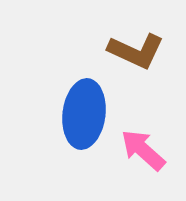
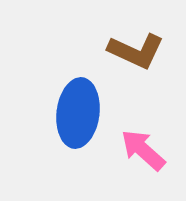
blue ellipse: moved 6 px left, 1 px up
